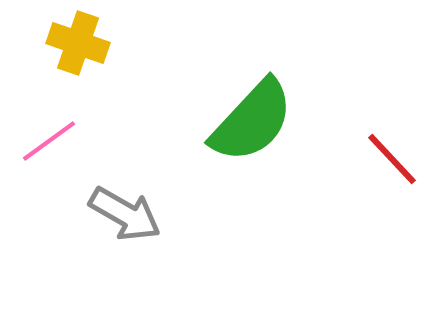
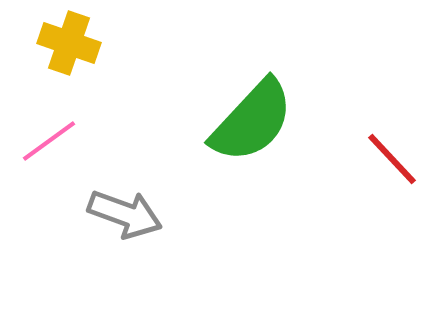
yellow cross: moved 9 px left
gray arrow: rotated 10 degrees counterclockwise
